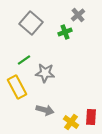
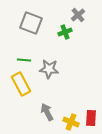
gray square: rotated 20 degrees counterclockwise
green line: rotated 40 degrees clockwise
gray star: moved 4 px right, 4 px up
yellow rectangle: moved 4 px right, 3 px up
gray arrow: moved 2 px right, 2 px down; rotated 132 degrees counterclockwise
red rectangle: moved 1 px down
yellow cross: rotated 14 degrees counterclockwise
